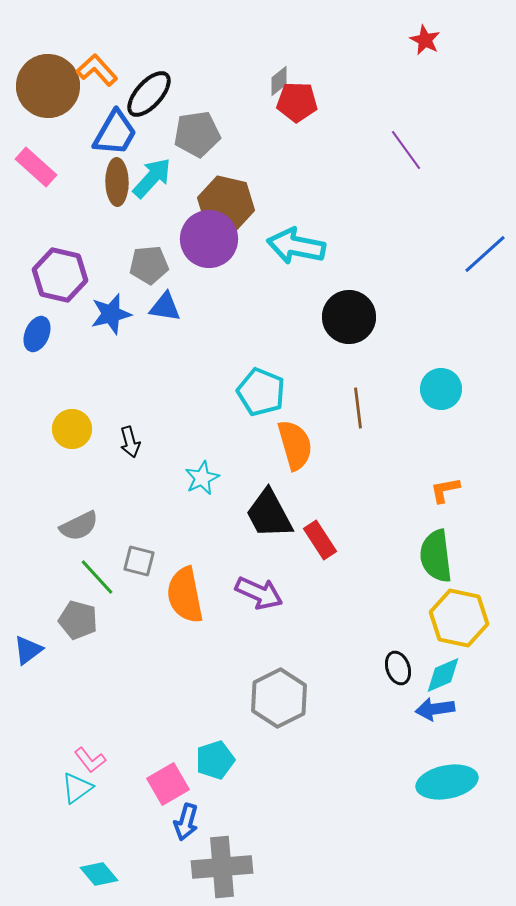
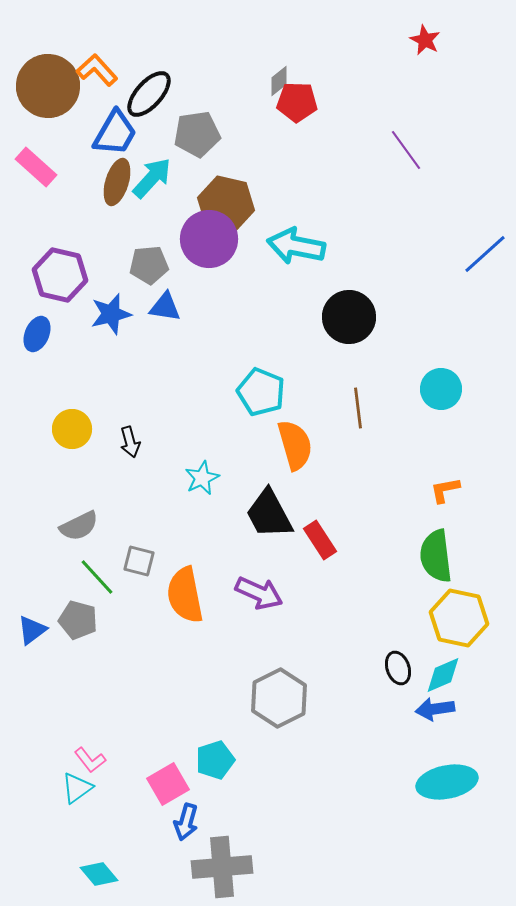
brown ellipse at (117, 182): rotated 18 degrees clockwise
blue triangle at (28, 650): moved 4 px right, 20 px up
